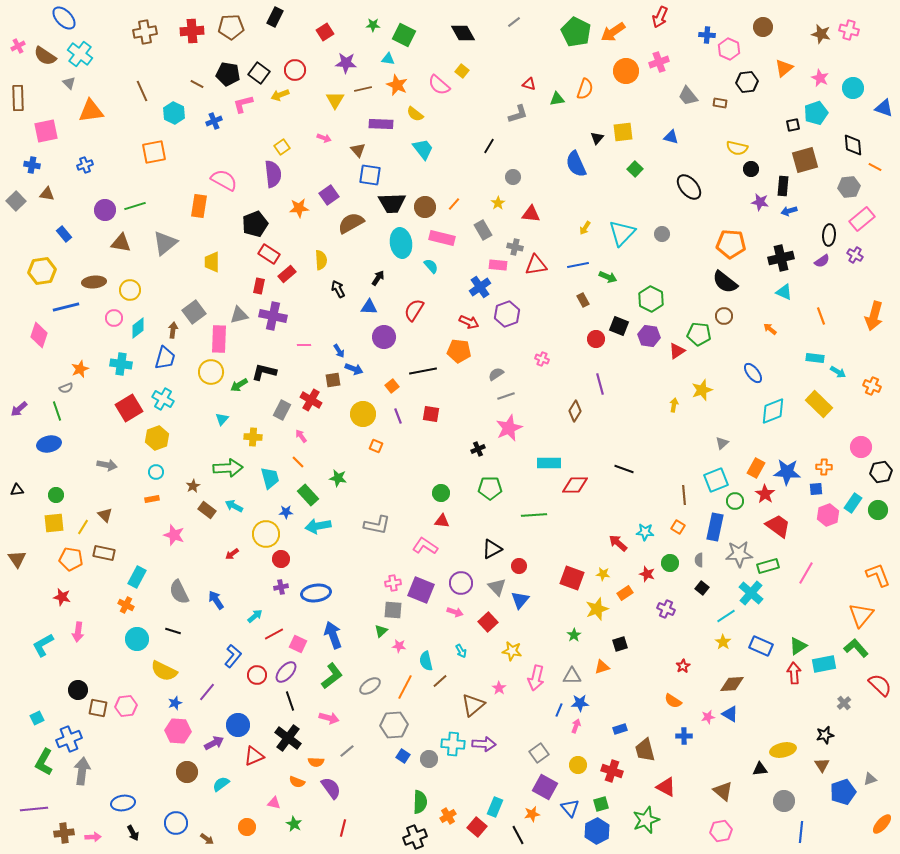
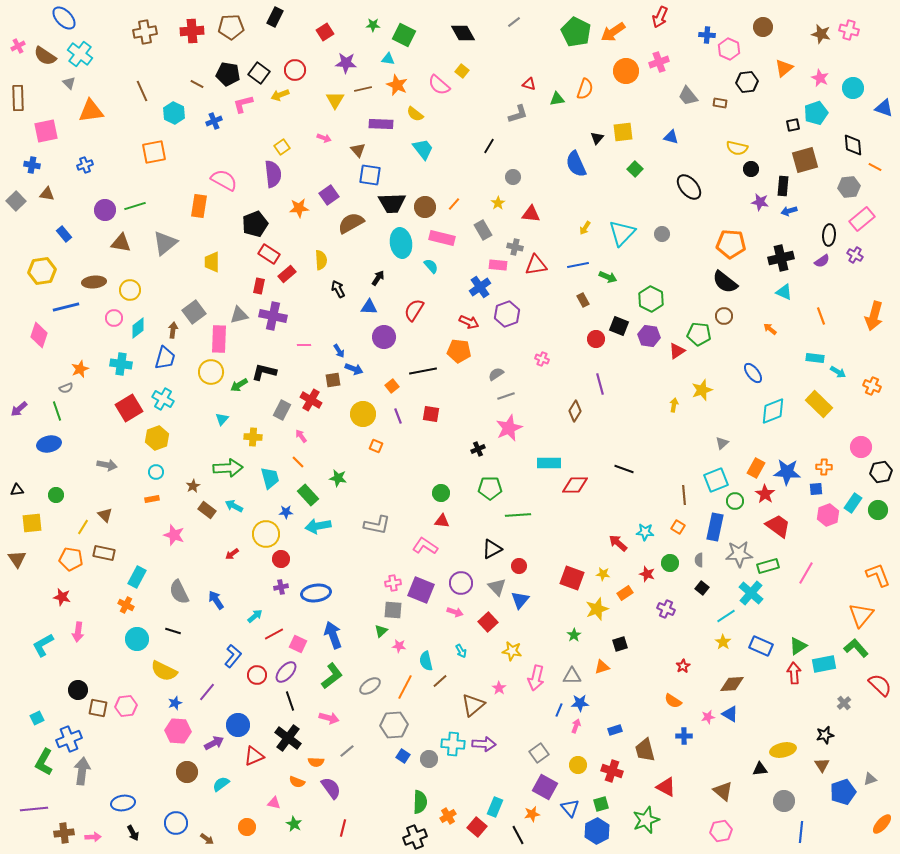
green line at (534, 515): moved 16 px left
yellow square at (54, 523): moved 22 px left
blue rectangle at (620, 729): moved 5 px left, 1 px down
